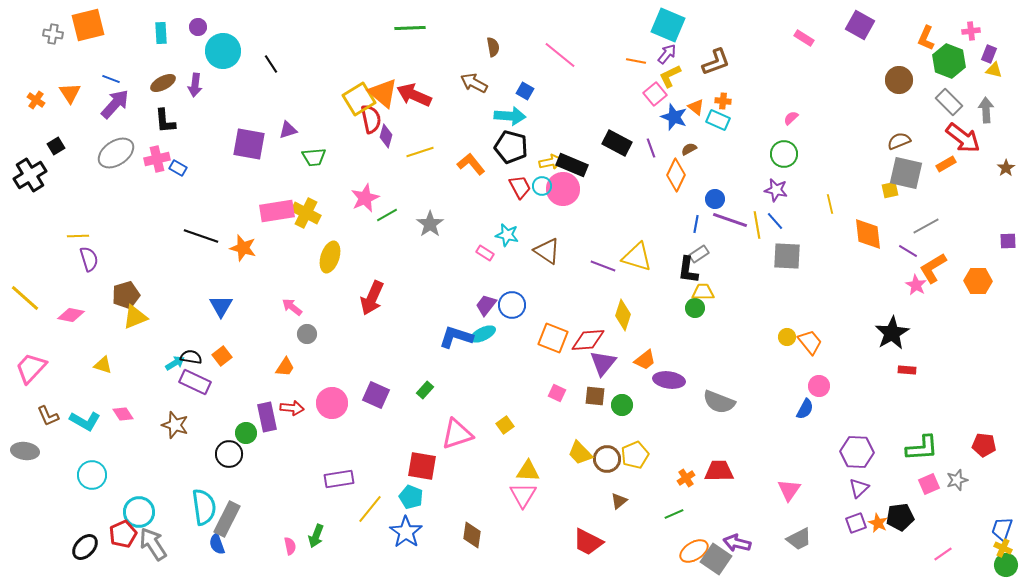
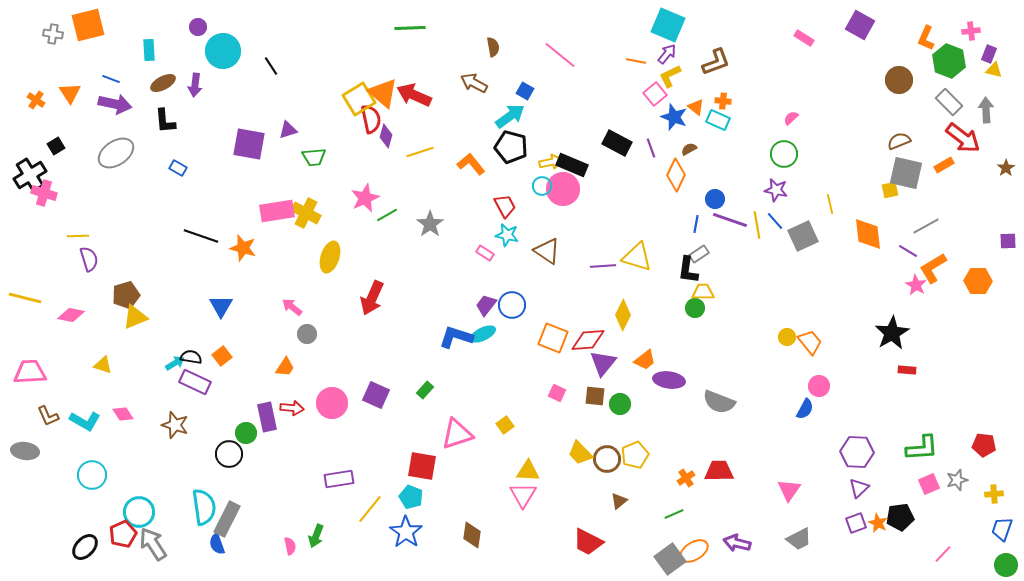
cyan rectangle at (161, 33): moved 12 px left, 17 px down
black line at (271, 64): moved 2 px down
purple arrow at (115, 104): rotated 60 degrees clockwise
cyan arrow at (510, 116): rotated 40 degrees counterclockwise
pink cross at (157, 159): moved 113 px left, 34 px down; rotated 30 degrees clockwise
orange rectangle at (946, 164): moved 2 px left, 1 px down
red trapezoid at (520, 187): moved 15 px left, 19 px down
gray square at (787, 256): moved 16 px right, 20 px up; rotated 28 degrees counterclockwise
purple line at (603, 266): rotated 25 degrees counterclockwise
yellow line at (25, 298): rotated 28 degrees counterclockwise
yellow diamond at (623, 315): rotated 8 degrees clockwise
pink trapezoid at (31, 368): moved 1 px left, 4 px down; rotated 44 degrees clockwise
green circle at (622, 405): moved 2 px left, 1 px up
yellow cross at (1003, 548): moved 9 px left, 54 px up; rotated 30 degrees counterclockwise
pink line at (943, 554): rotated 12 degrees counterclockwise
gray square at (716, 559): moved 46 px left; rotated 20 degrees clockwise
